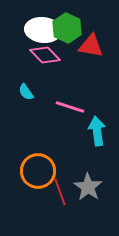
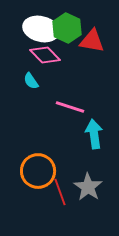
white ellipse: moved 2 px left, 1 px up; rotated 8 degrees clockwise
red triangle: moved 1 px right, 5 px up
cyan semicircle: moved 5 px right, 11 px up
cyan arrow: moved 3 px left, 3 px down
